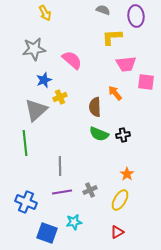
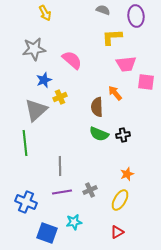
brown semicircle: moved 2 px right
orange star: rotated 16 degrees clockwise
